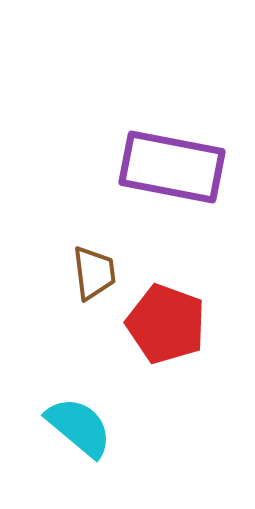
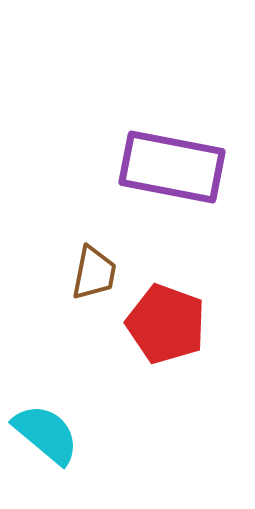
brown trapezoid: rotated 18 degrees clockwise
cyan semicircle: moved 33 px left, 7 px down
